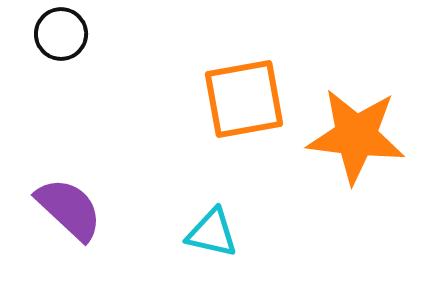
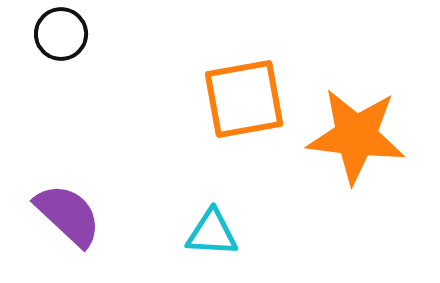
purple semicircle: moved 1 px left, 6 px down
cyan triangle: rotated 10 degrees counterclockwise
